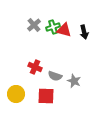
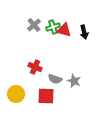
gray semicircle: moved 3 px down
